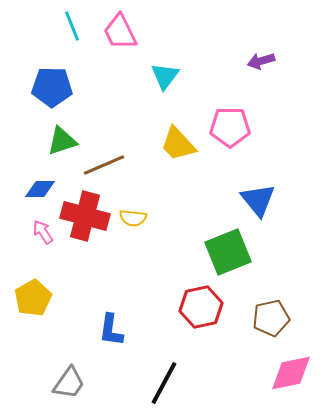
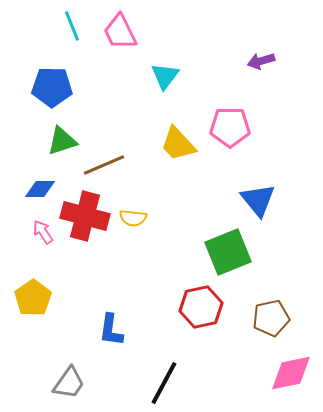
yellow pentagon: rotated 6 degrees counterclockwise
